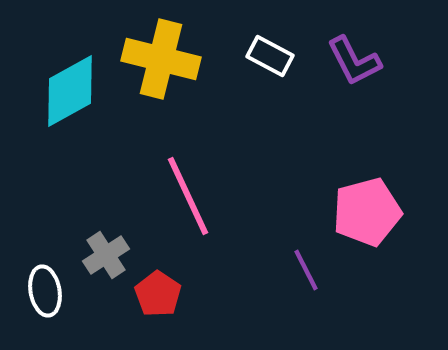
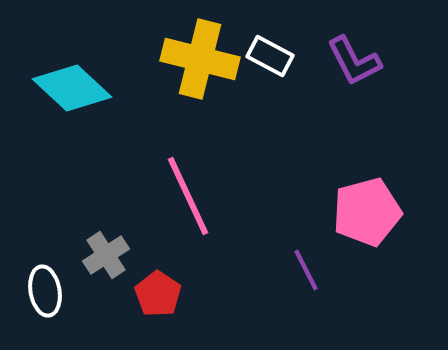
yellow cross: moved 39 px right
cyan diamond: moved 2 px right, 3 px up; rotated 72 degrees clockwise
